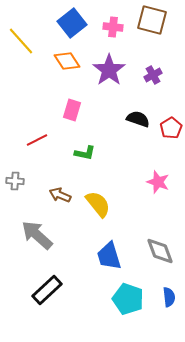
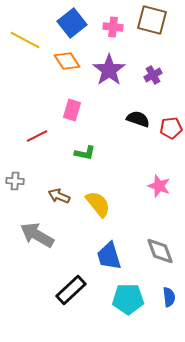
yellow line: moved 4 px right, 1 px up; rotated 20 degrees counterclockwise
red pentagon: rotated 25 degrees clockwise
red line: moved 4 px up
pink star: moved 1 px right, 4 px down
brown arrow: moved 1 px left, 1 px down
gray arrow: rotated 12 degrees counterclockwise
black rectangle: moved 24 px right
cyan pentagon: rotated 20 degrees counterclockwise
